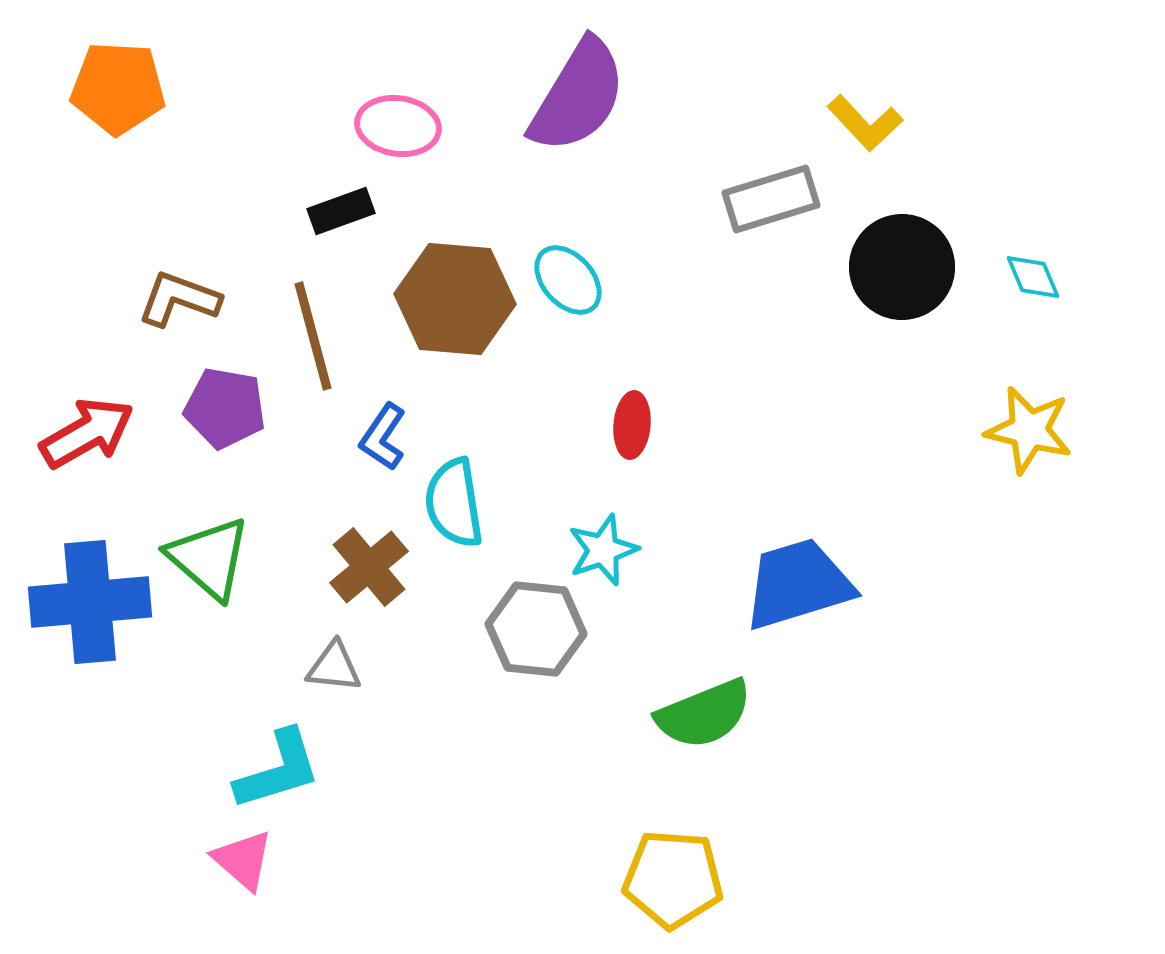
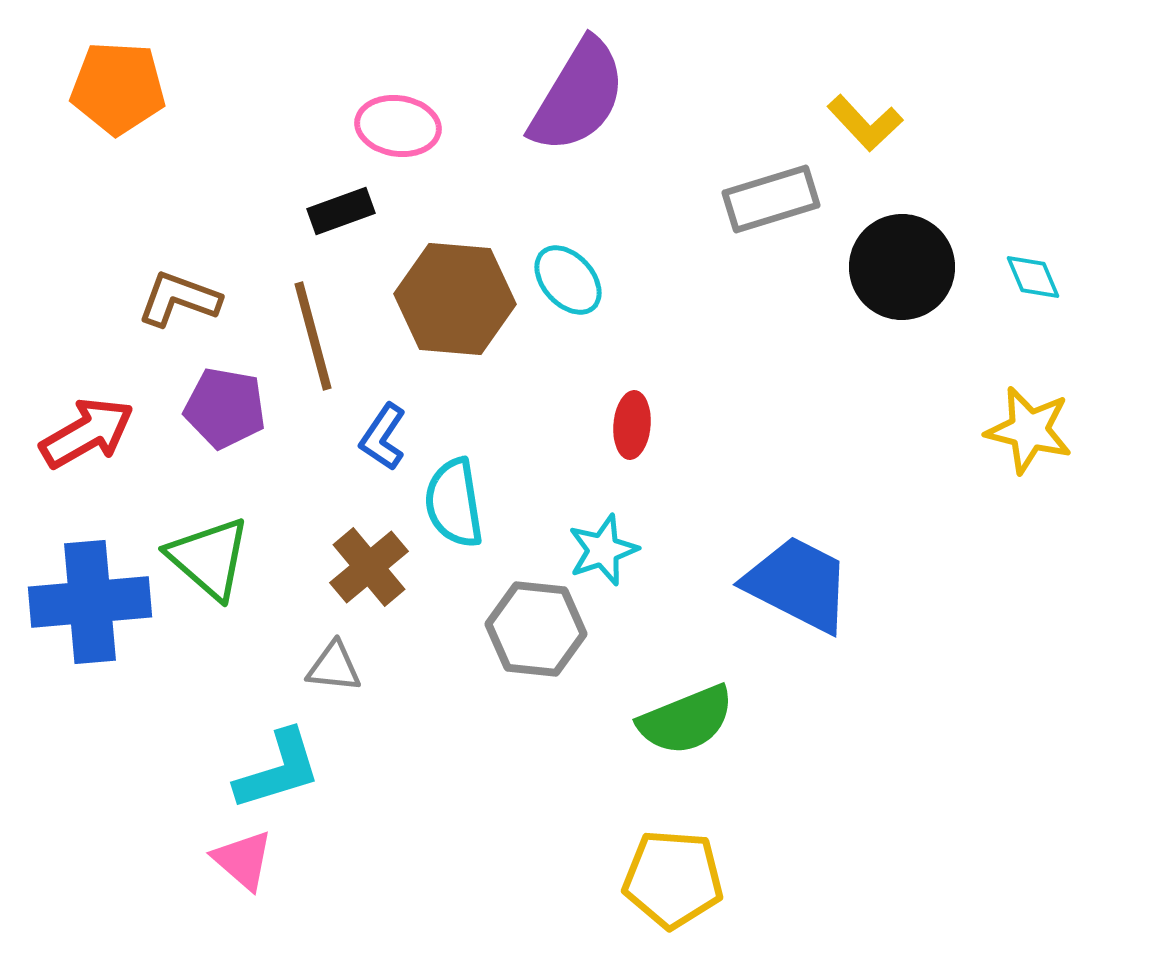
blue trapezoid: rotated 44 degrees clockwise
green semicircle: moved 18 px left, 6 px down
